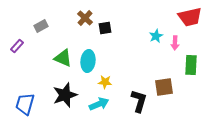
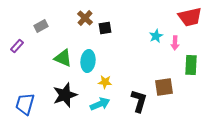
cyan arrow: moved 1 px right
